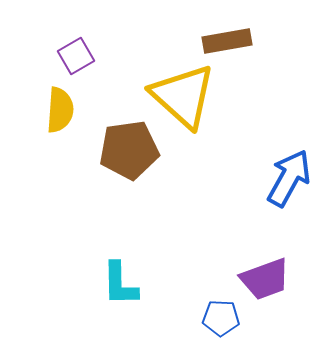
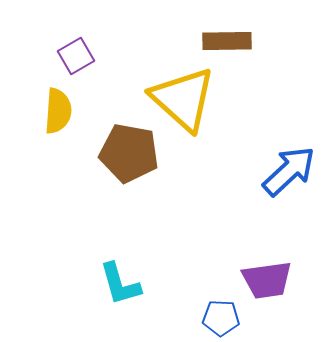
brown rectangle: rotated 9 degrees clockwise
yellow triangle: moved 3 px down
yellow semicircle: moved 2 px left, 1 px down
brown pentagon: moved 3 px down; rotated 18 degrees clockwise
blue arrow: moved 7 px up; rotated 18 degrees clockwise
purple trapezoid: moved 2 px right, 1 px down; rotated 12 degrees clockwise
cyan L-shape: rotated 15 degrees counterclockwise
